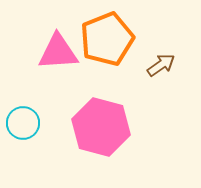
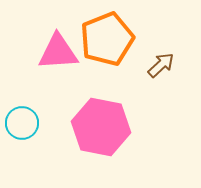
brown arrow: rotated 8 degrees counterclockwise
cyan circle: moved 1 px left
pink hexagon: rotated 4 degrees counterclockwise
